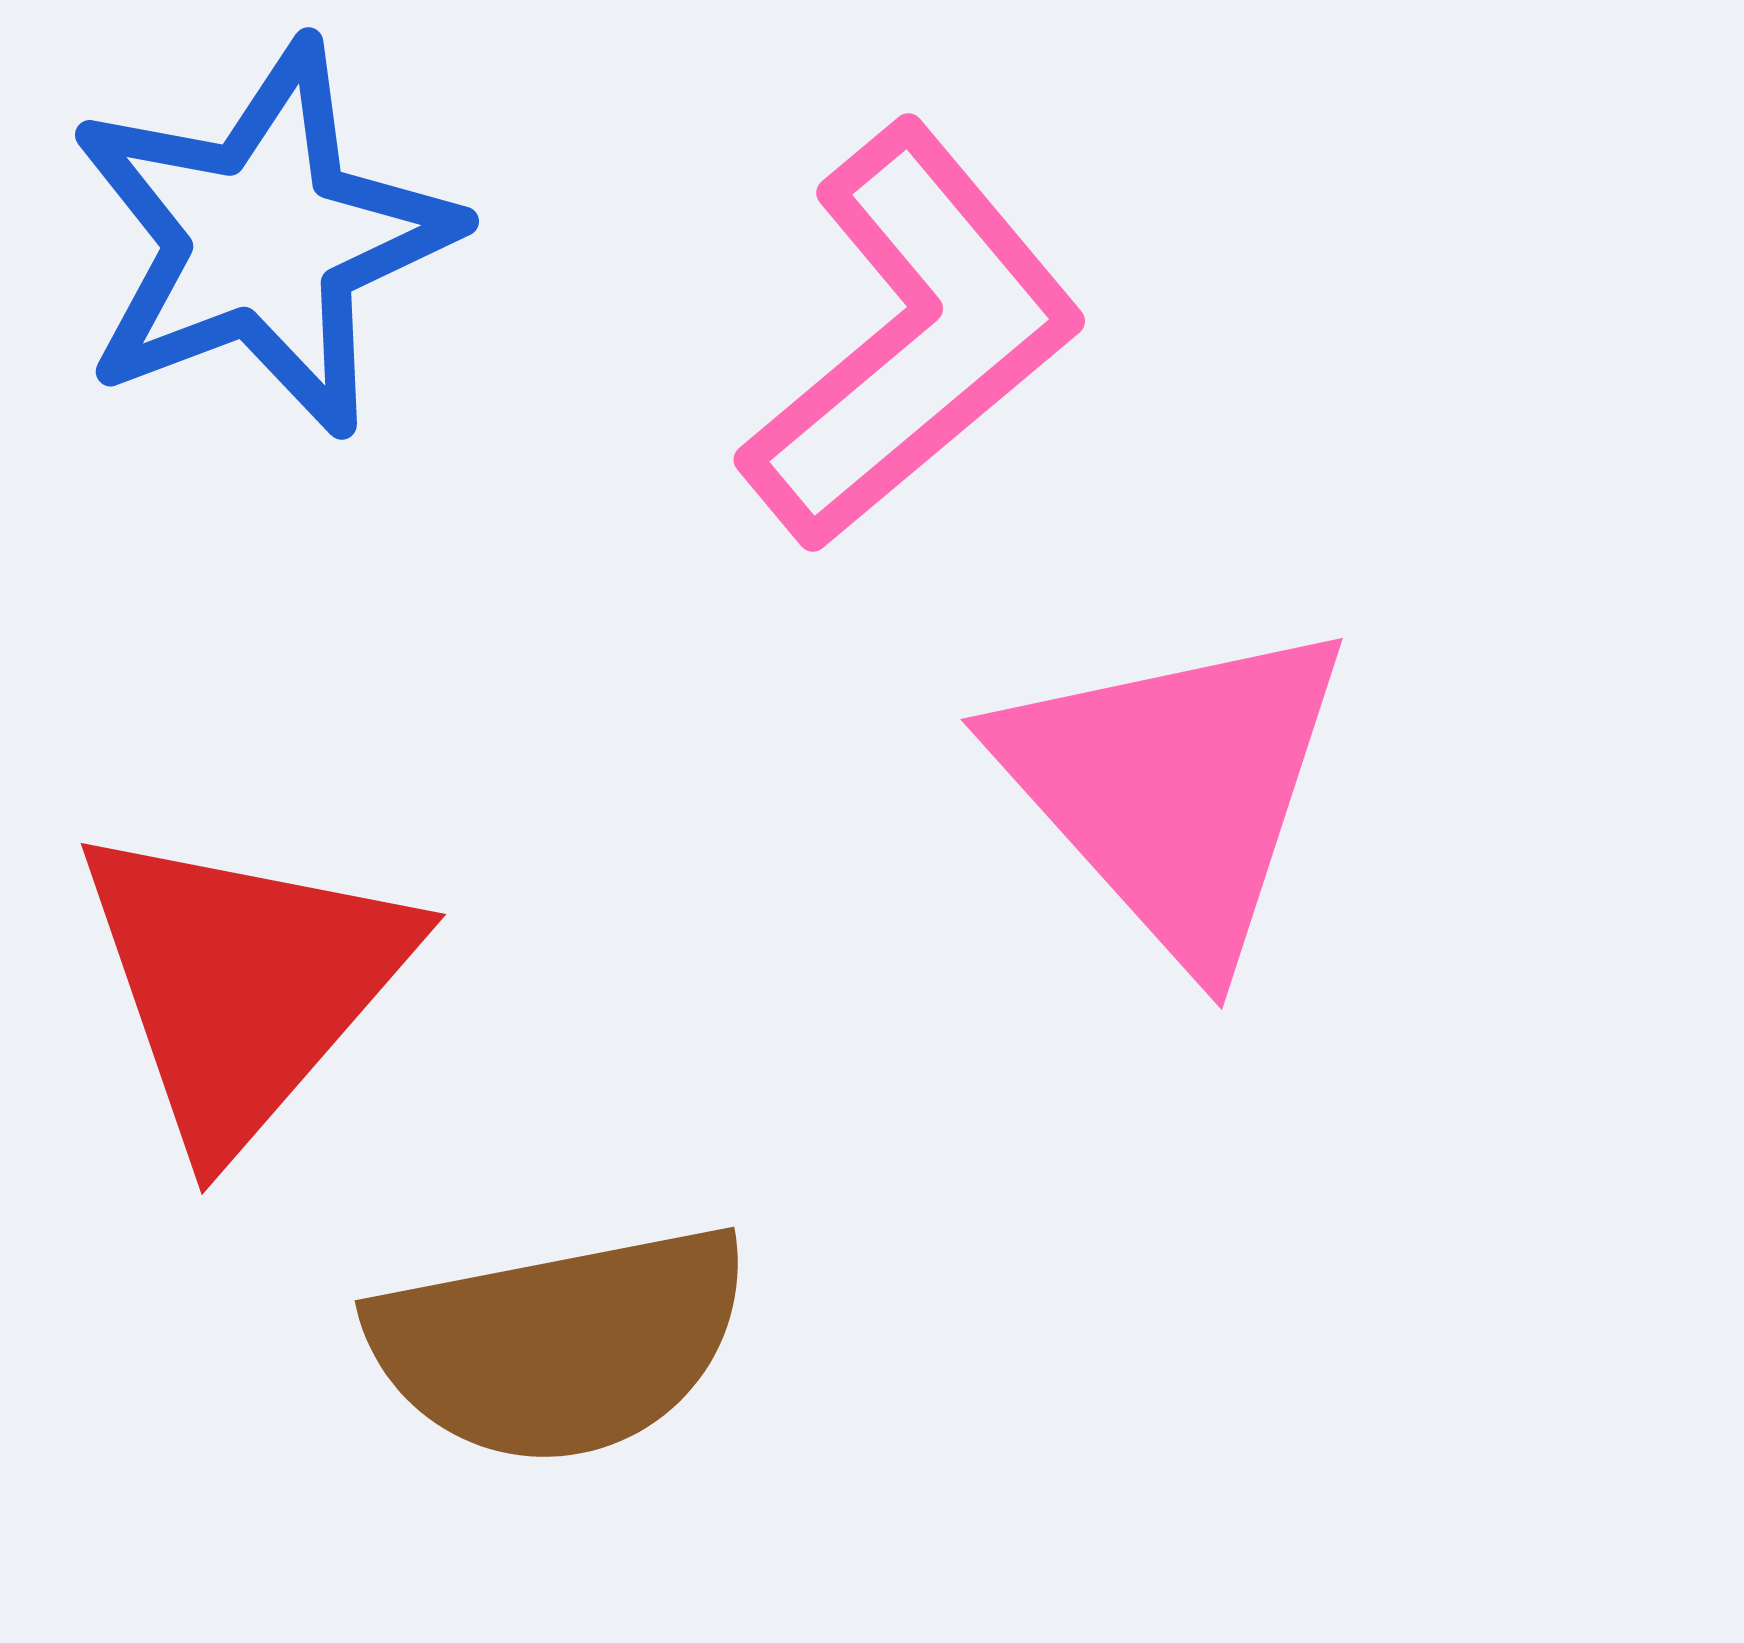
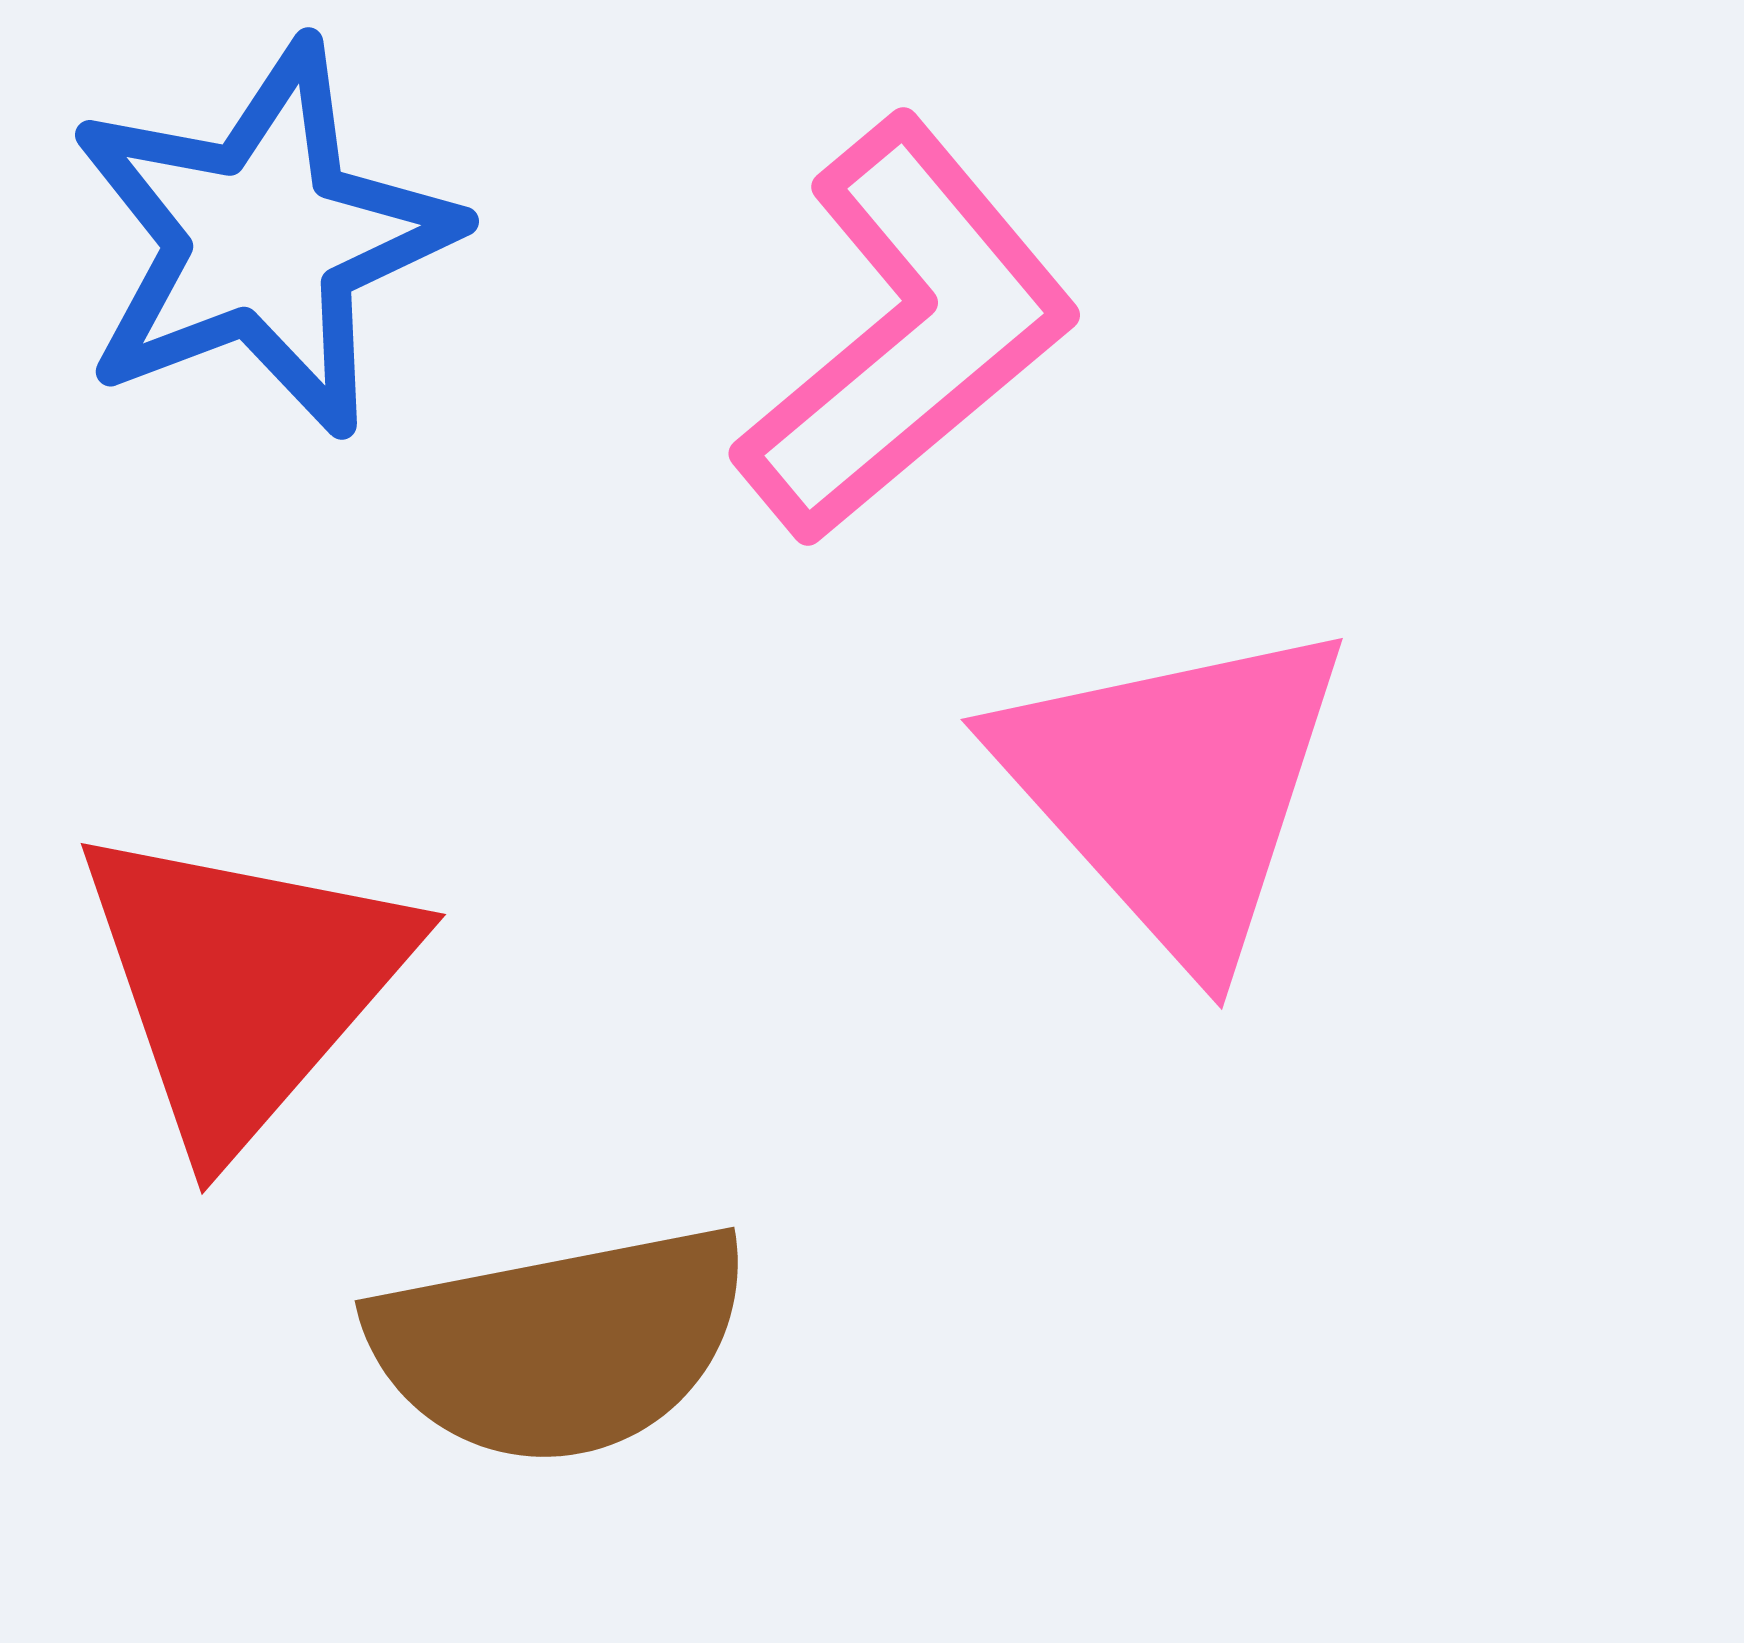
pink L-shape: moved 5 px left, 6 px up
